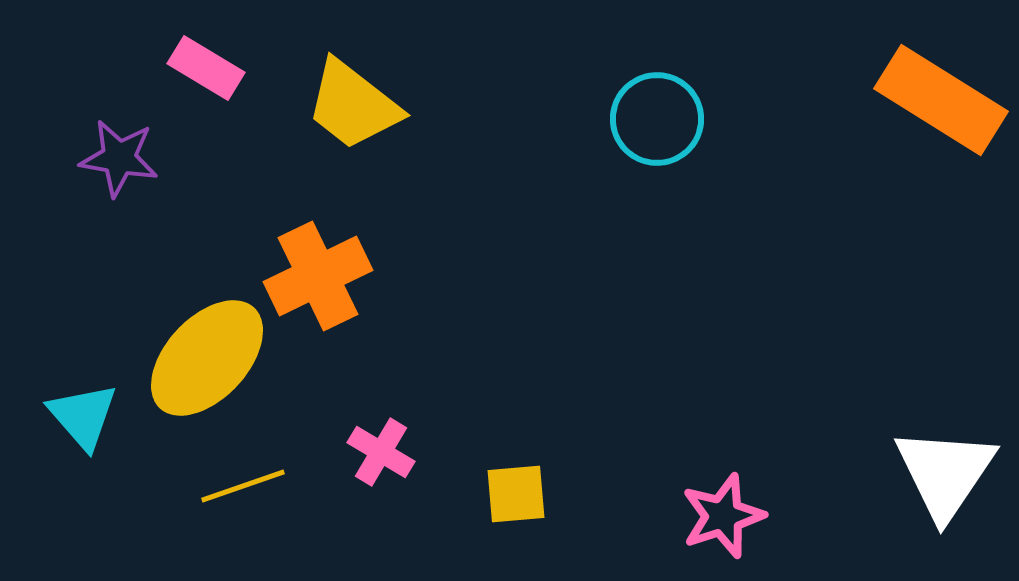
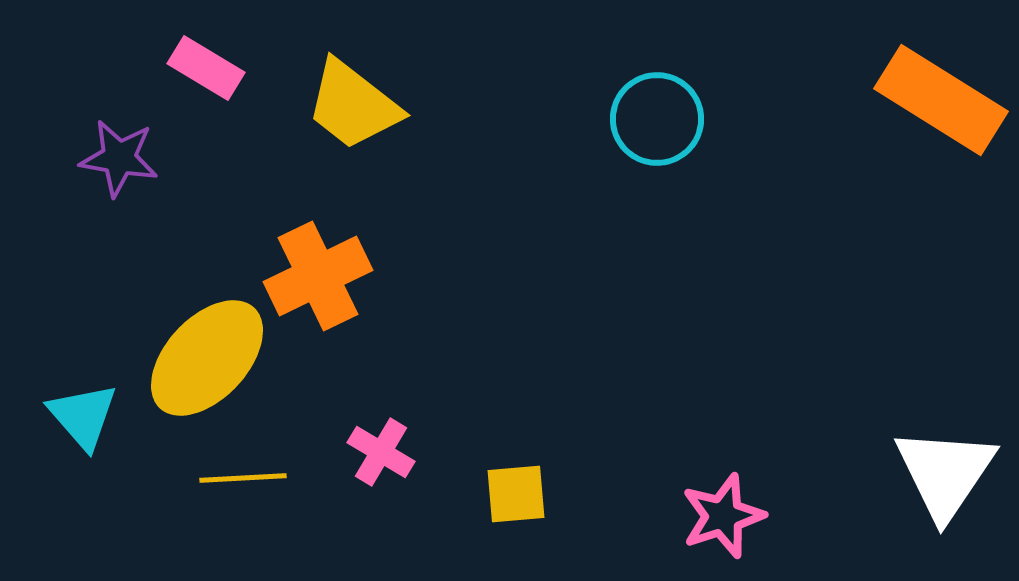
yellow line: moved 8 px up; rotated 16 degrees clockwise
